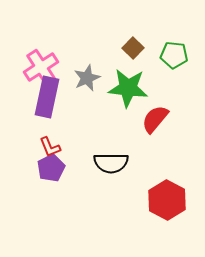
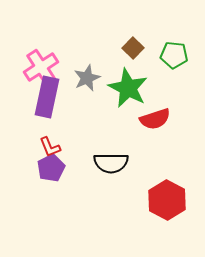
green star: rotated 21 degrees clockwise
red semicircle: rotated 148 degrees counterclockwise
